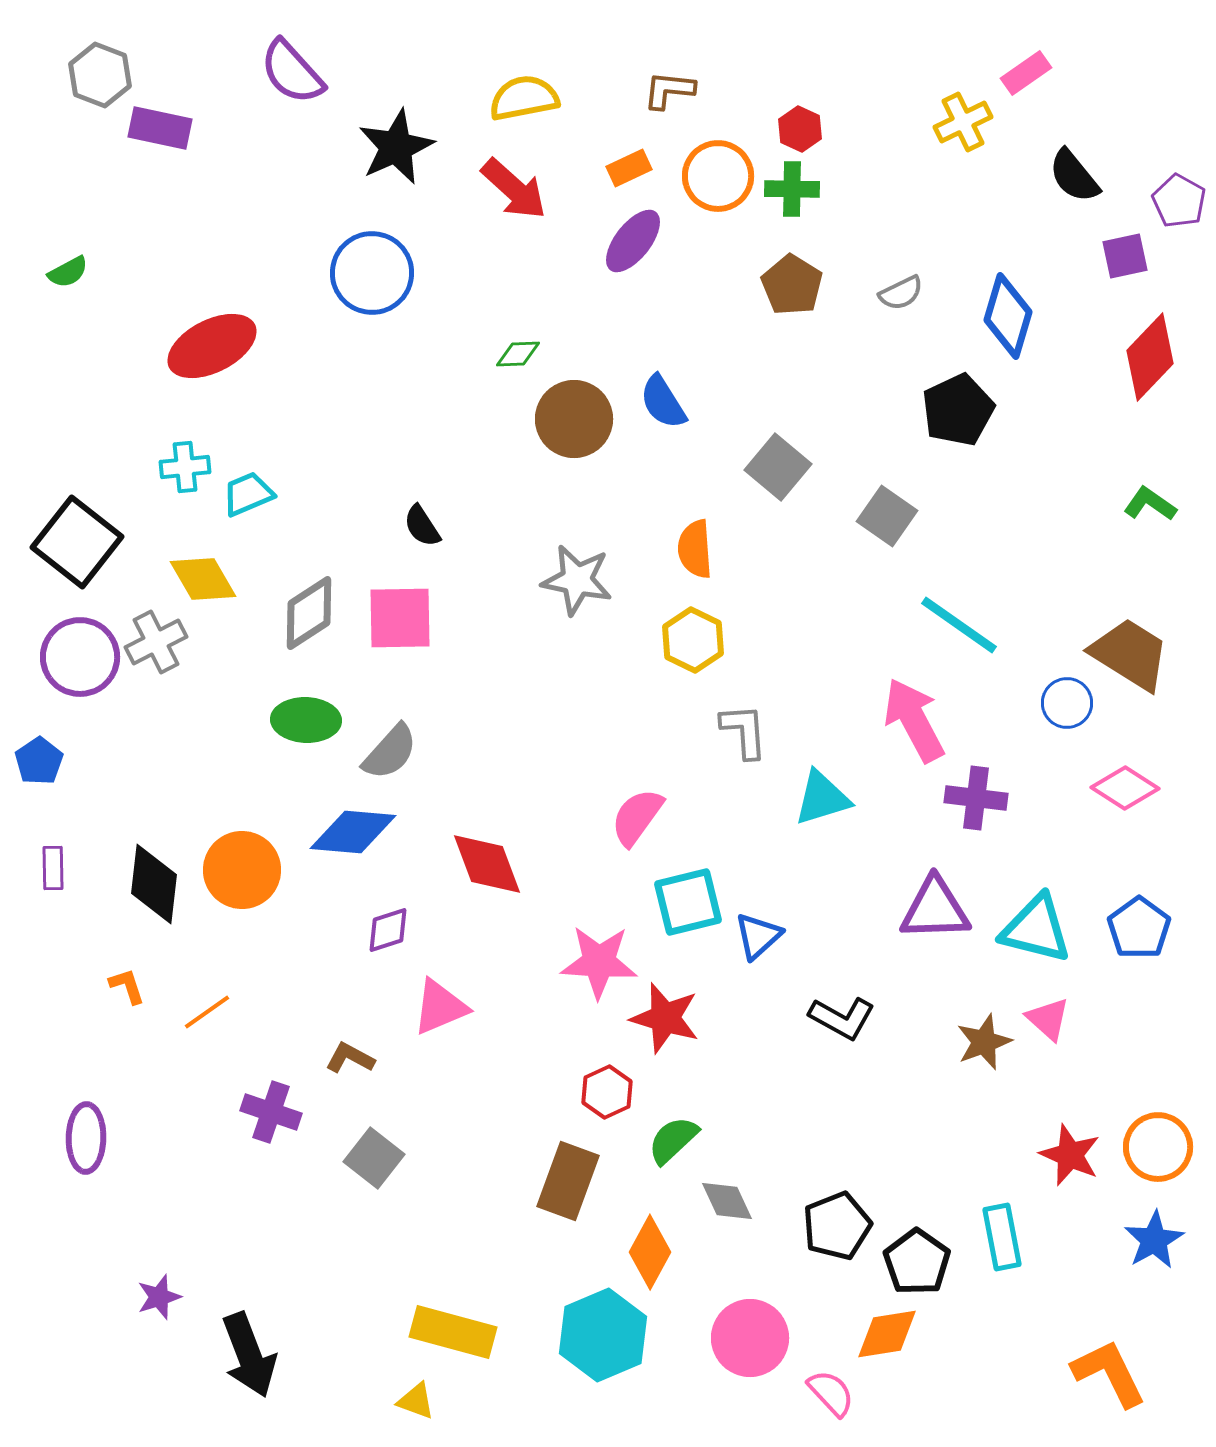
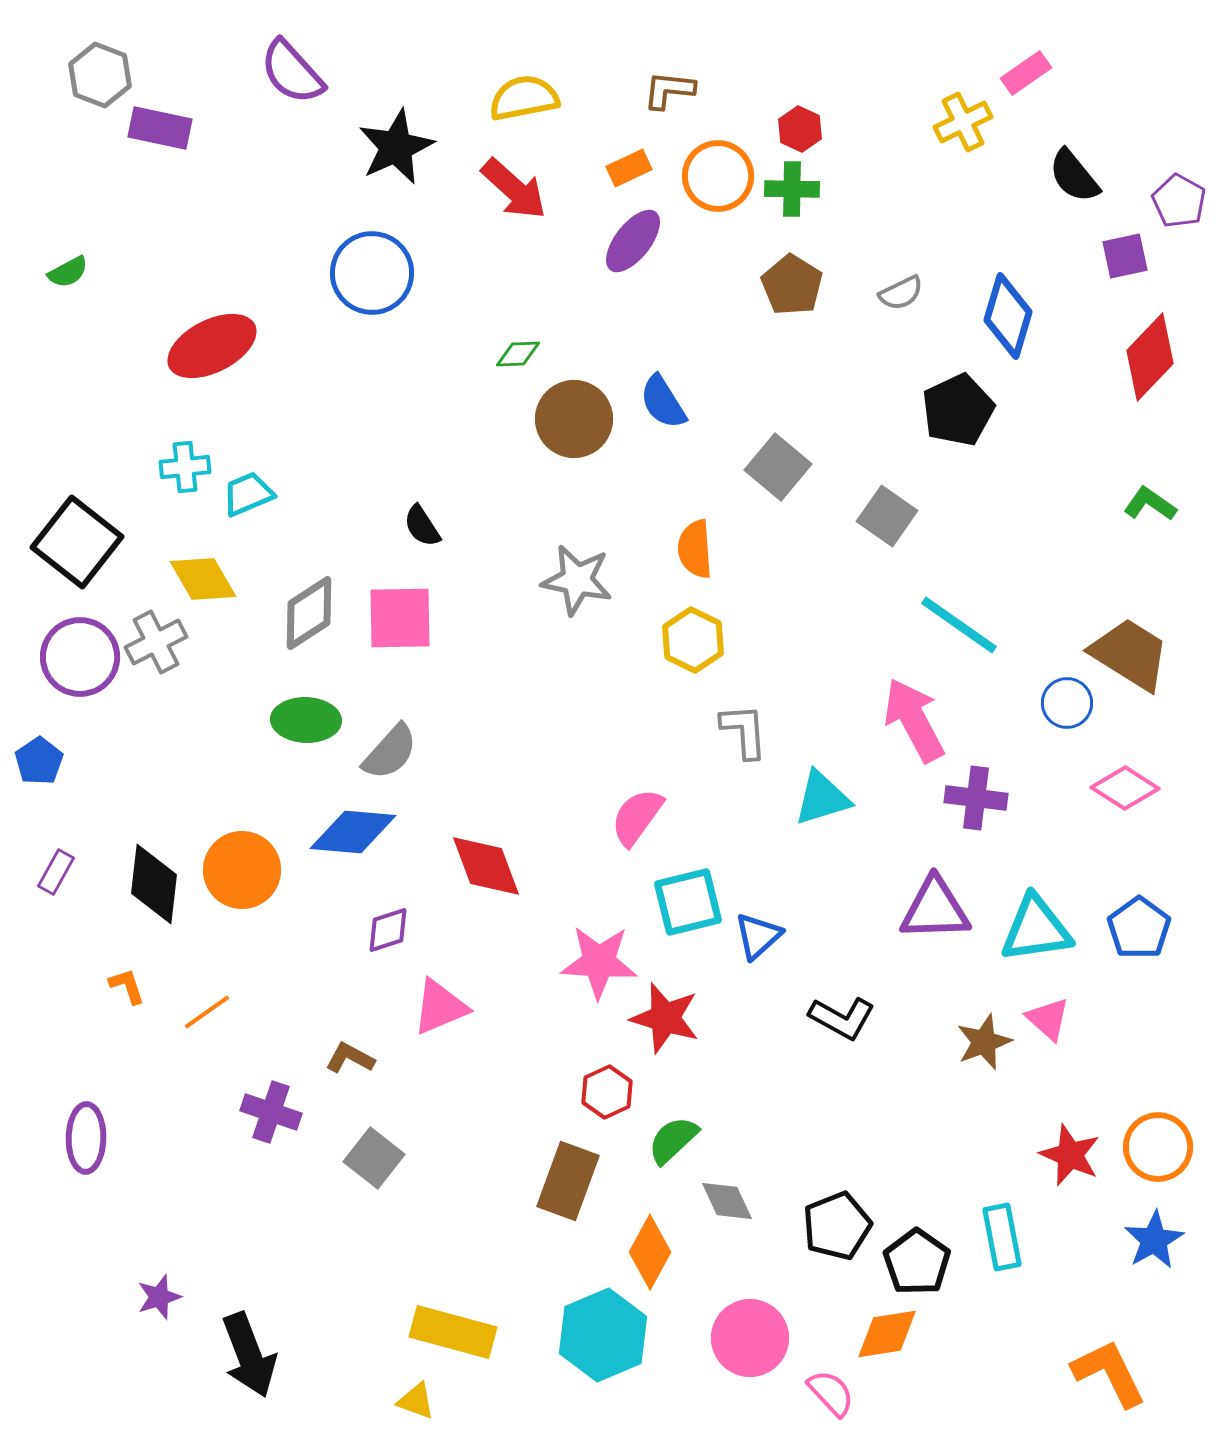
red diamond at (487, 864): moved 1 px left, 2 px down
purple rectangle at (53, 868): moved 3 px right, 4 px down; rotated 30 degrees clockwise
cyan triangle at (1036, 929): rotated 22 degrees counterclockwise
